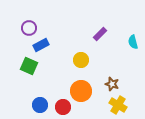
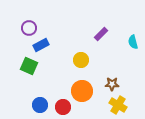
purple rectangle: moved 1 px right
brown star: rotated 16 degrees counterclockwise
orange circle: moved 1 px right
